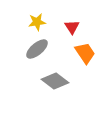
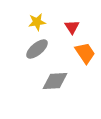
gray diamond: rotated 40 degrees counterclockwise
